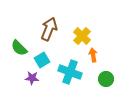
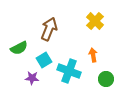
yellow cross: moved 13 px right, 15 px up
green semicircle: rotated 72 degrees counterclockwise
cyan square: moved 2 px right
cyan cross: moved 1 px left, 1 px up
